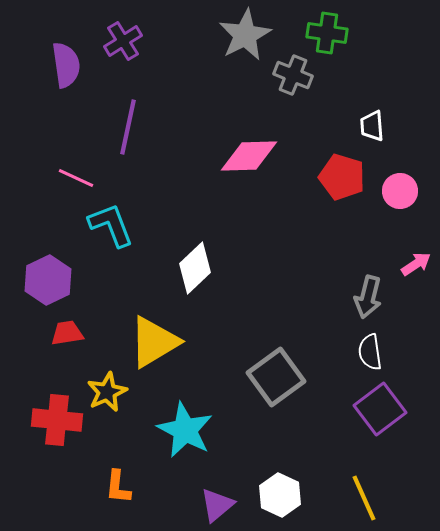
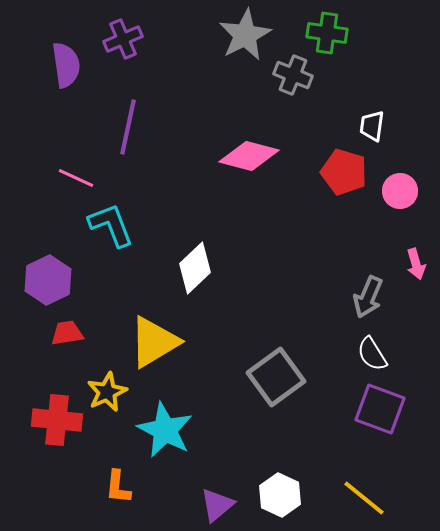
purple cross: moved 2 px up; rotated 9 degrees clockwise
white trapezoid: rotated 12 degrees clockwise
pink diamond: rotated 16 degrees clockwise
red pentagon: moved 2 px right, 5 px up
pink arrow: rotated 108 degrees clockwise
gray arrow: rotated 9 degrees clockwise
white semicircle: moved 2 px right, 2 px down; rotated 24 degrees counterclockwise
purple square: rotated 33 degrees counterclockwise
cyan star: moved 20 px left
yellow line: rotated 27 degrees counterclockwise
